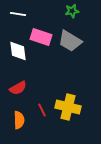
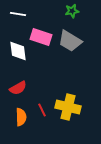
orange semicircle: moved 2 px right, 3 px up
